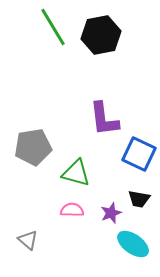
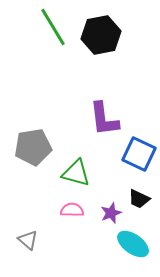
black trapezoid: rotated 15 degrees clockwise
